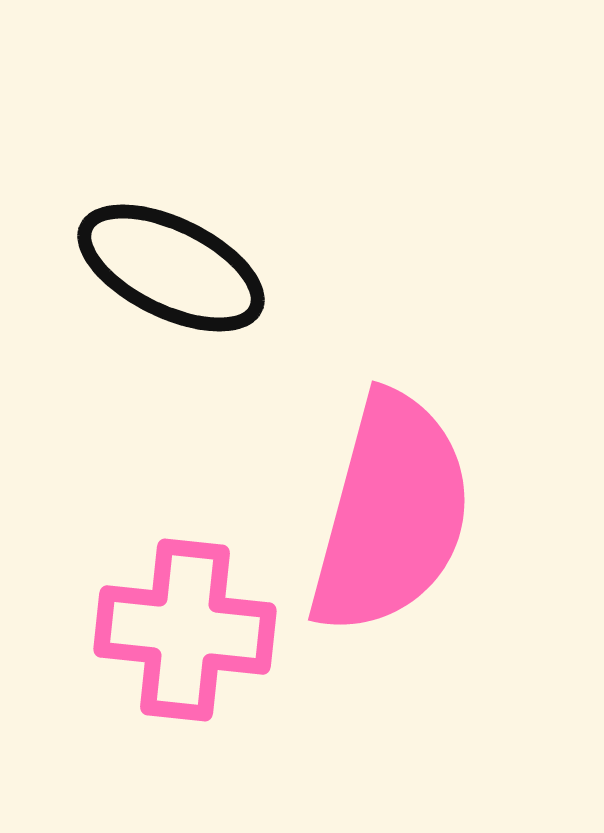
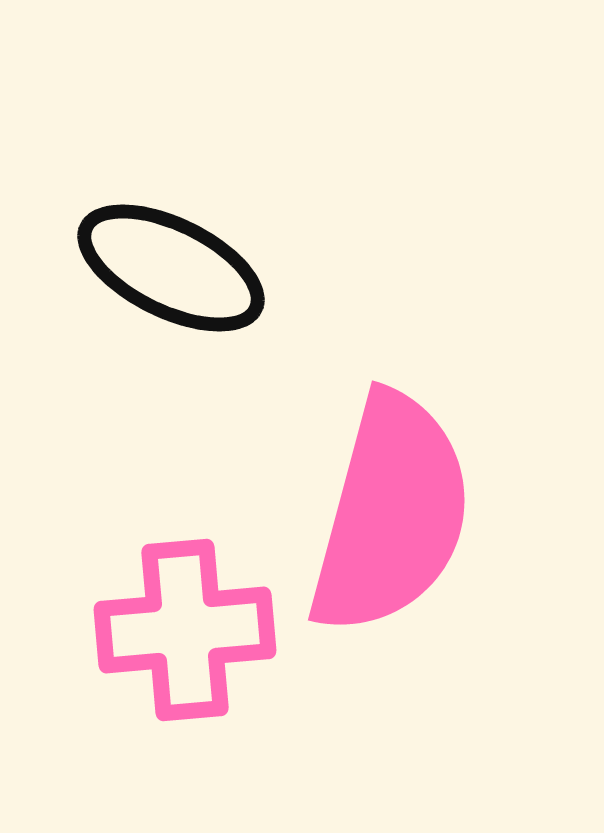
pink cross: rotated 11 degrees counterclockwise
